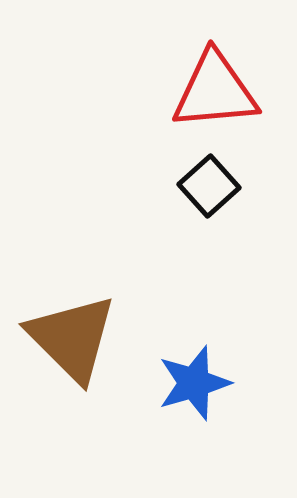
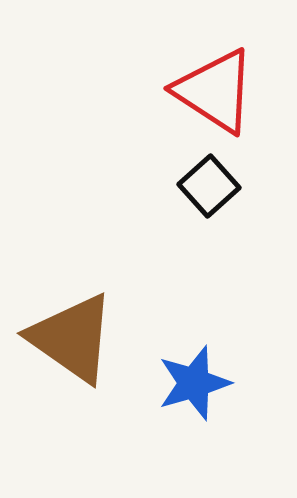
red triangle: rotated 38 degrees clockwise
brown triangle: rotated 10 degrees counterclockwise
